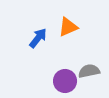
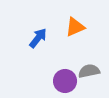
orange triangle: moved 7 px right
